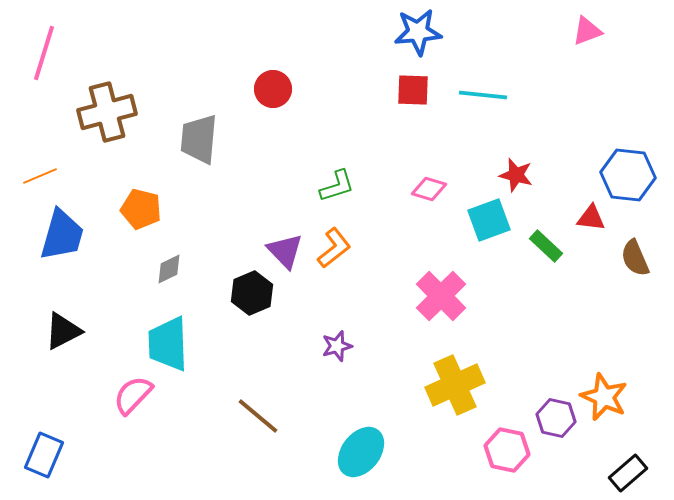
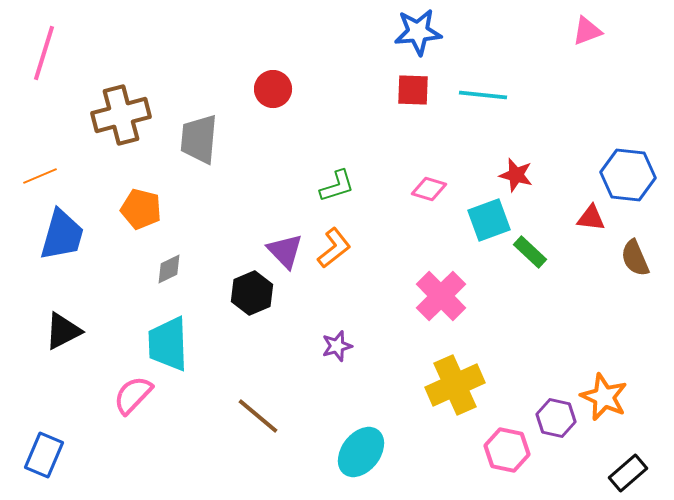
brown cross: moved 14 px right, 3 px down
green rectangle: moved 16 px left, 6 px down
